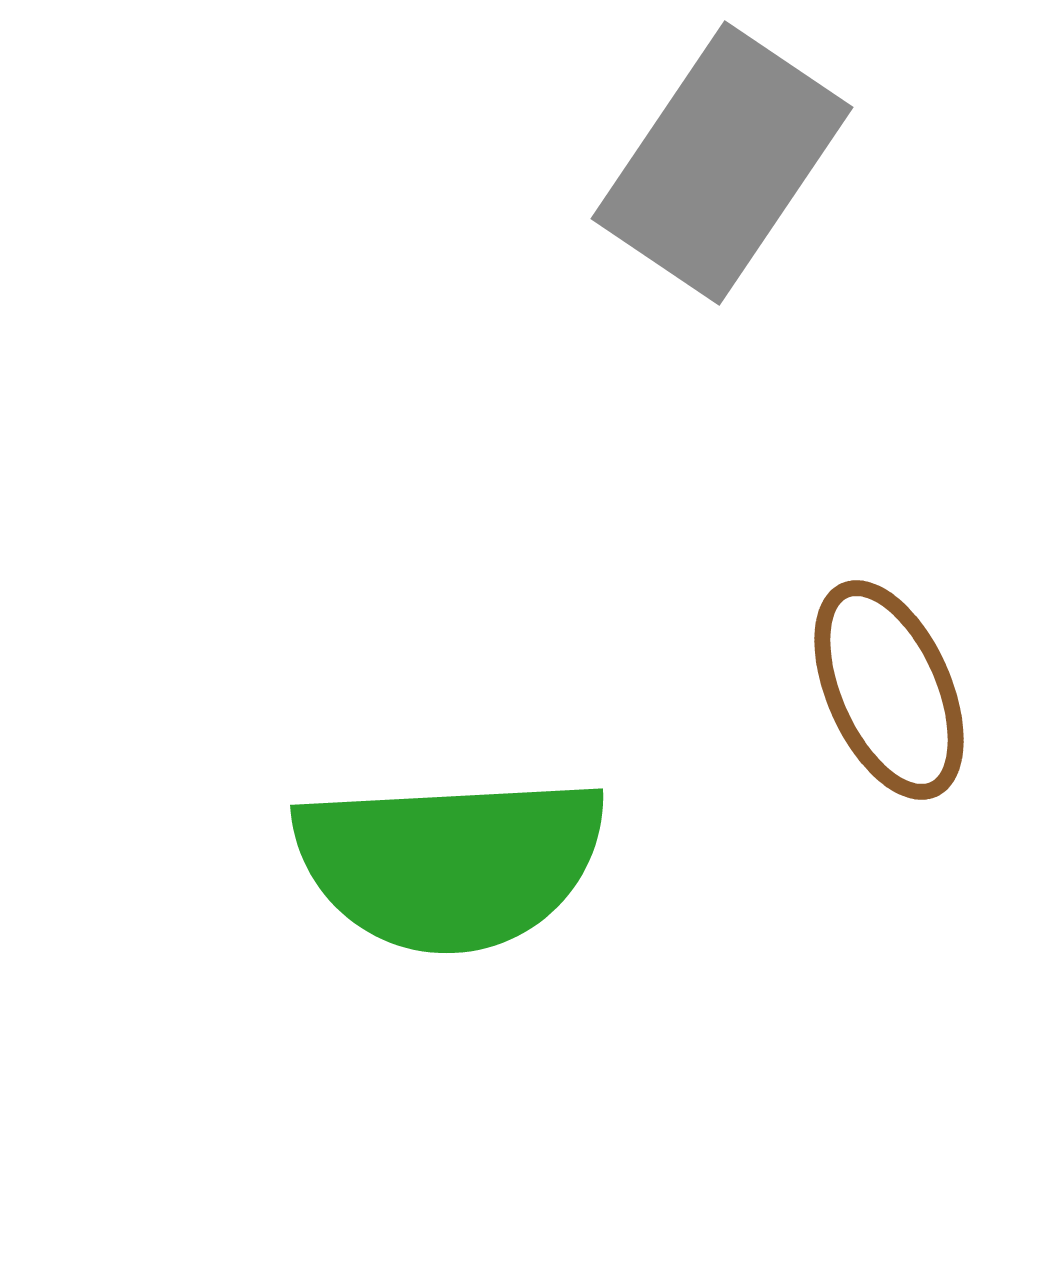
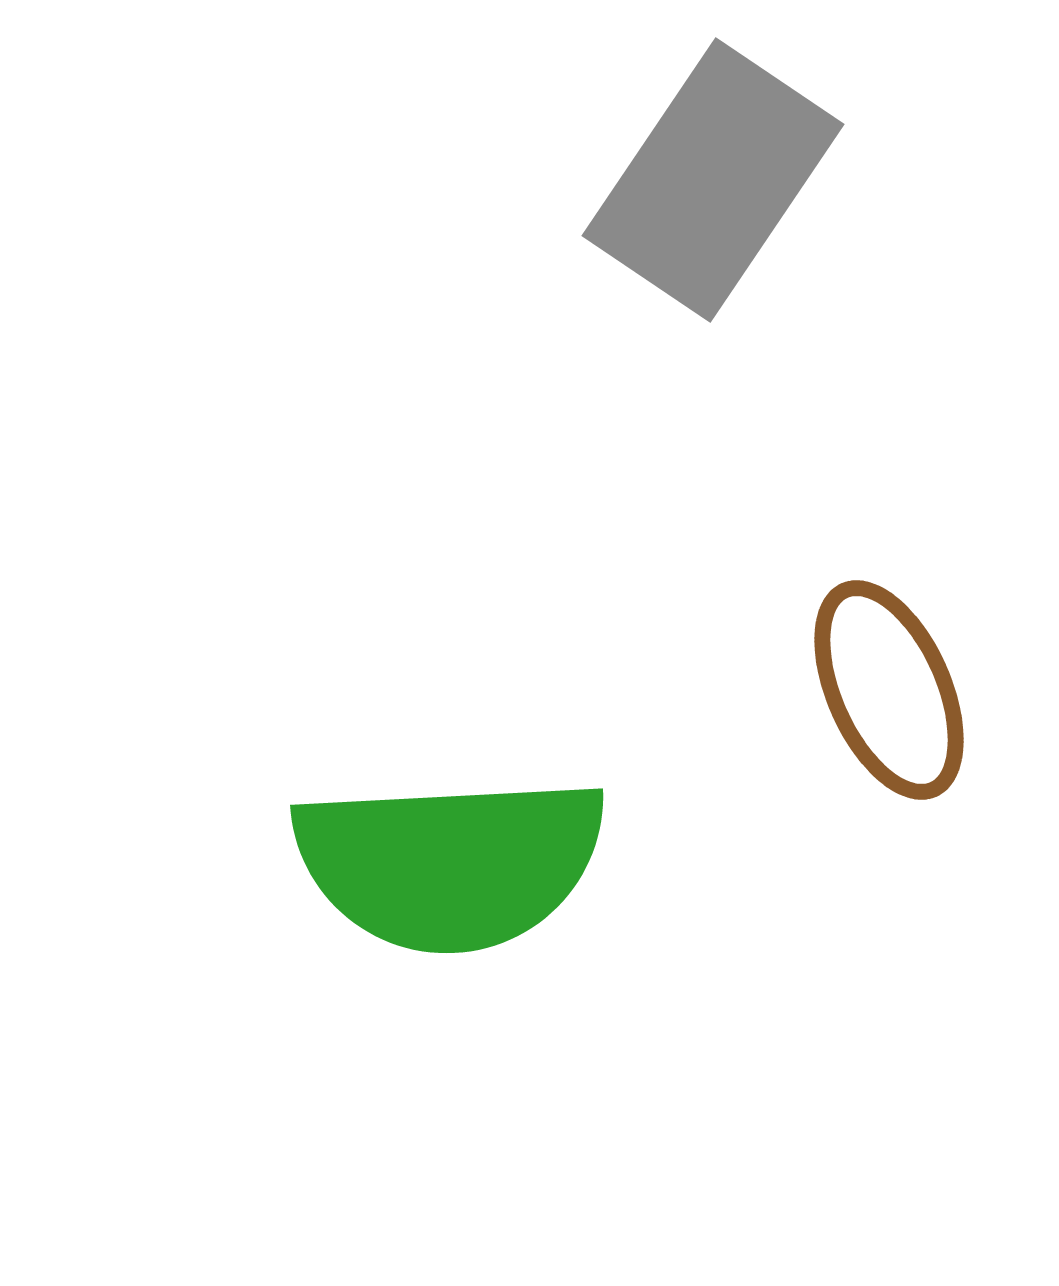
gray rectangle: moved 9 px left, 17 px down
